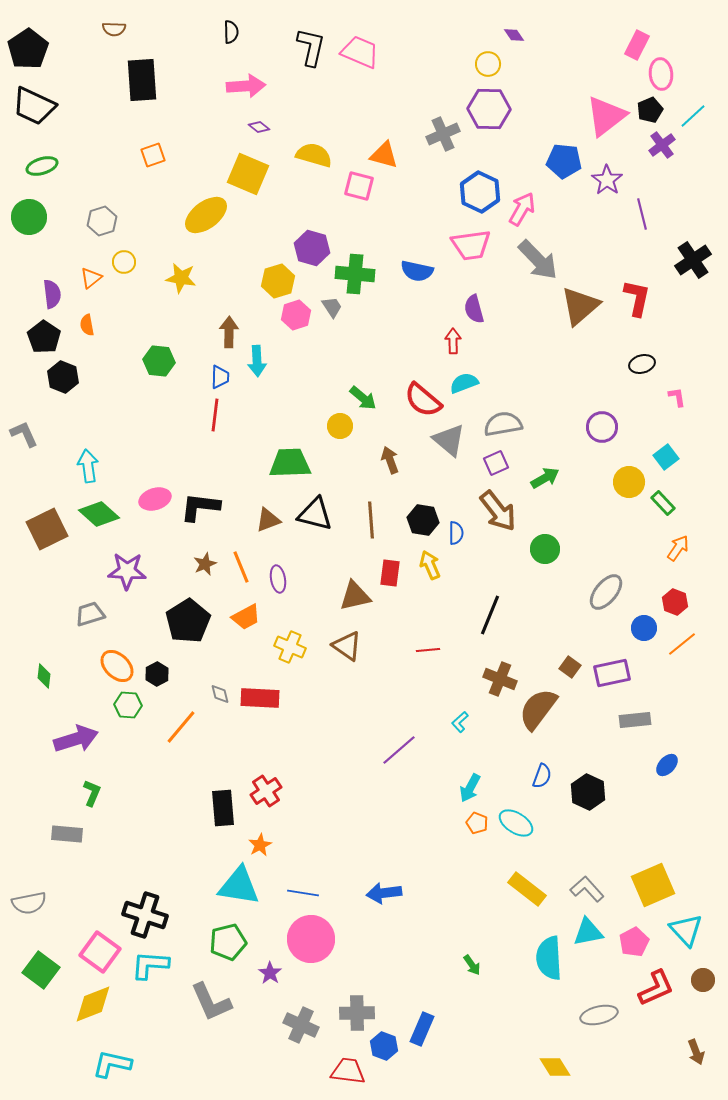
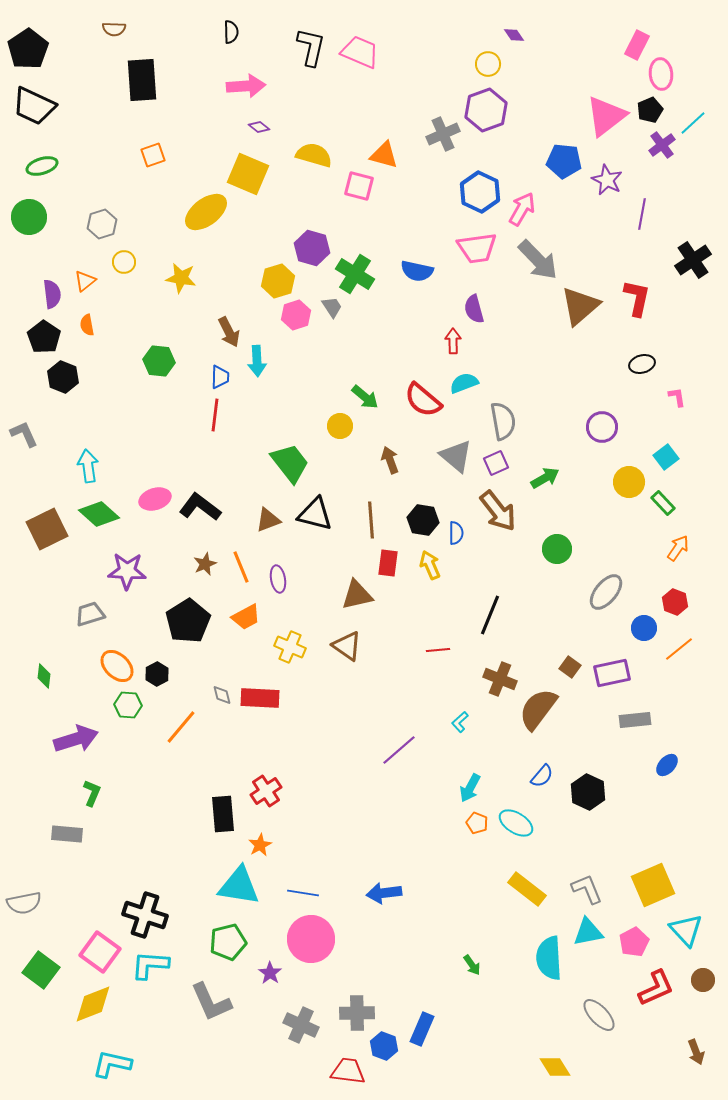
purple hexagon at (489, 109): moved 3 px left, 1 px down; rotated 21 degrees counterclockwise
cyan line at (693, 116): moved 7 px down
purple star at (607, 180): rotated 8 degrees counterclockwise
purple line at (642, 214): rotated 24 degrees clockwise
yellow ellipse at (206, 215): moved 3 px up
gray hexagon at (102, 221): moved 3 px down
pink trapezoid at (471, 245): moved 6 px right, 3 px down
green cross at (355, 274): rotated 27 degrees clockwise
orange triangle at (91, 278): moved 6 px left, 3 px down
brown arrow at (229, 332): rotated 152 degrees clockwise
green arrow at (363, 398): moved 2 px right, 1 px up
gray semicircle at (503, 424): moved 3 px up; rotated 90 degrees clockwise
gray triangle at (449, 440): moved 7 px right, 16 px down
green trapezoid at (290, 463): rotated 54 degrees clockwise
black L-shape at (200, 507): rotated 30 degrees clockwise
green circle at (545, 549): moved 12 px right
red rectangle at (390, 573): moved 2 px left, 10 px up
brown triangle at (355, 596): moved 2 px right, 1 px up
orange line at (682, 644): moved 3 px left, 5 px down
red line at (428, 650): moved 10 px right
gray diamond at (220, 694): moved 2 px right, 1 px down
blue semicircle at (542, 776): rotated 20 degrees clockwise
black rectangle at (223, 808): moved 6 px down
gray L-shape at (587, 889): rotated 20 degrees clockwise
gray semicircle at (29, 903): moved 5 px left
gray ellipse at (599, 1015): rotated 60 degrees clockwise
